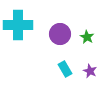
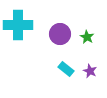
cyan rectangle: moved 1 px right; rotated 21 degrees counterclockwise
